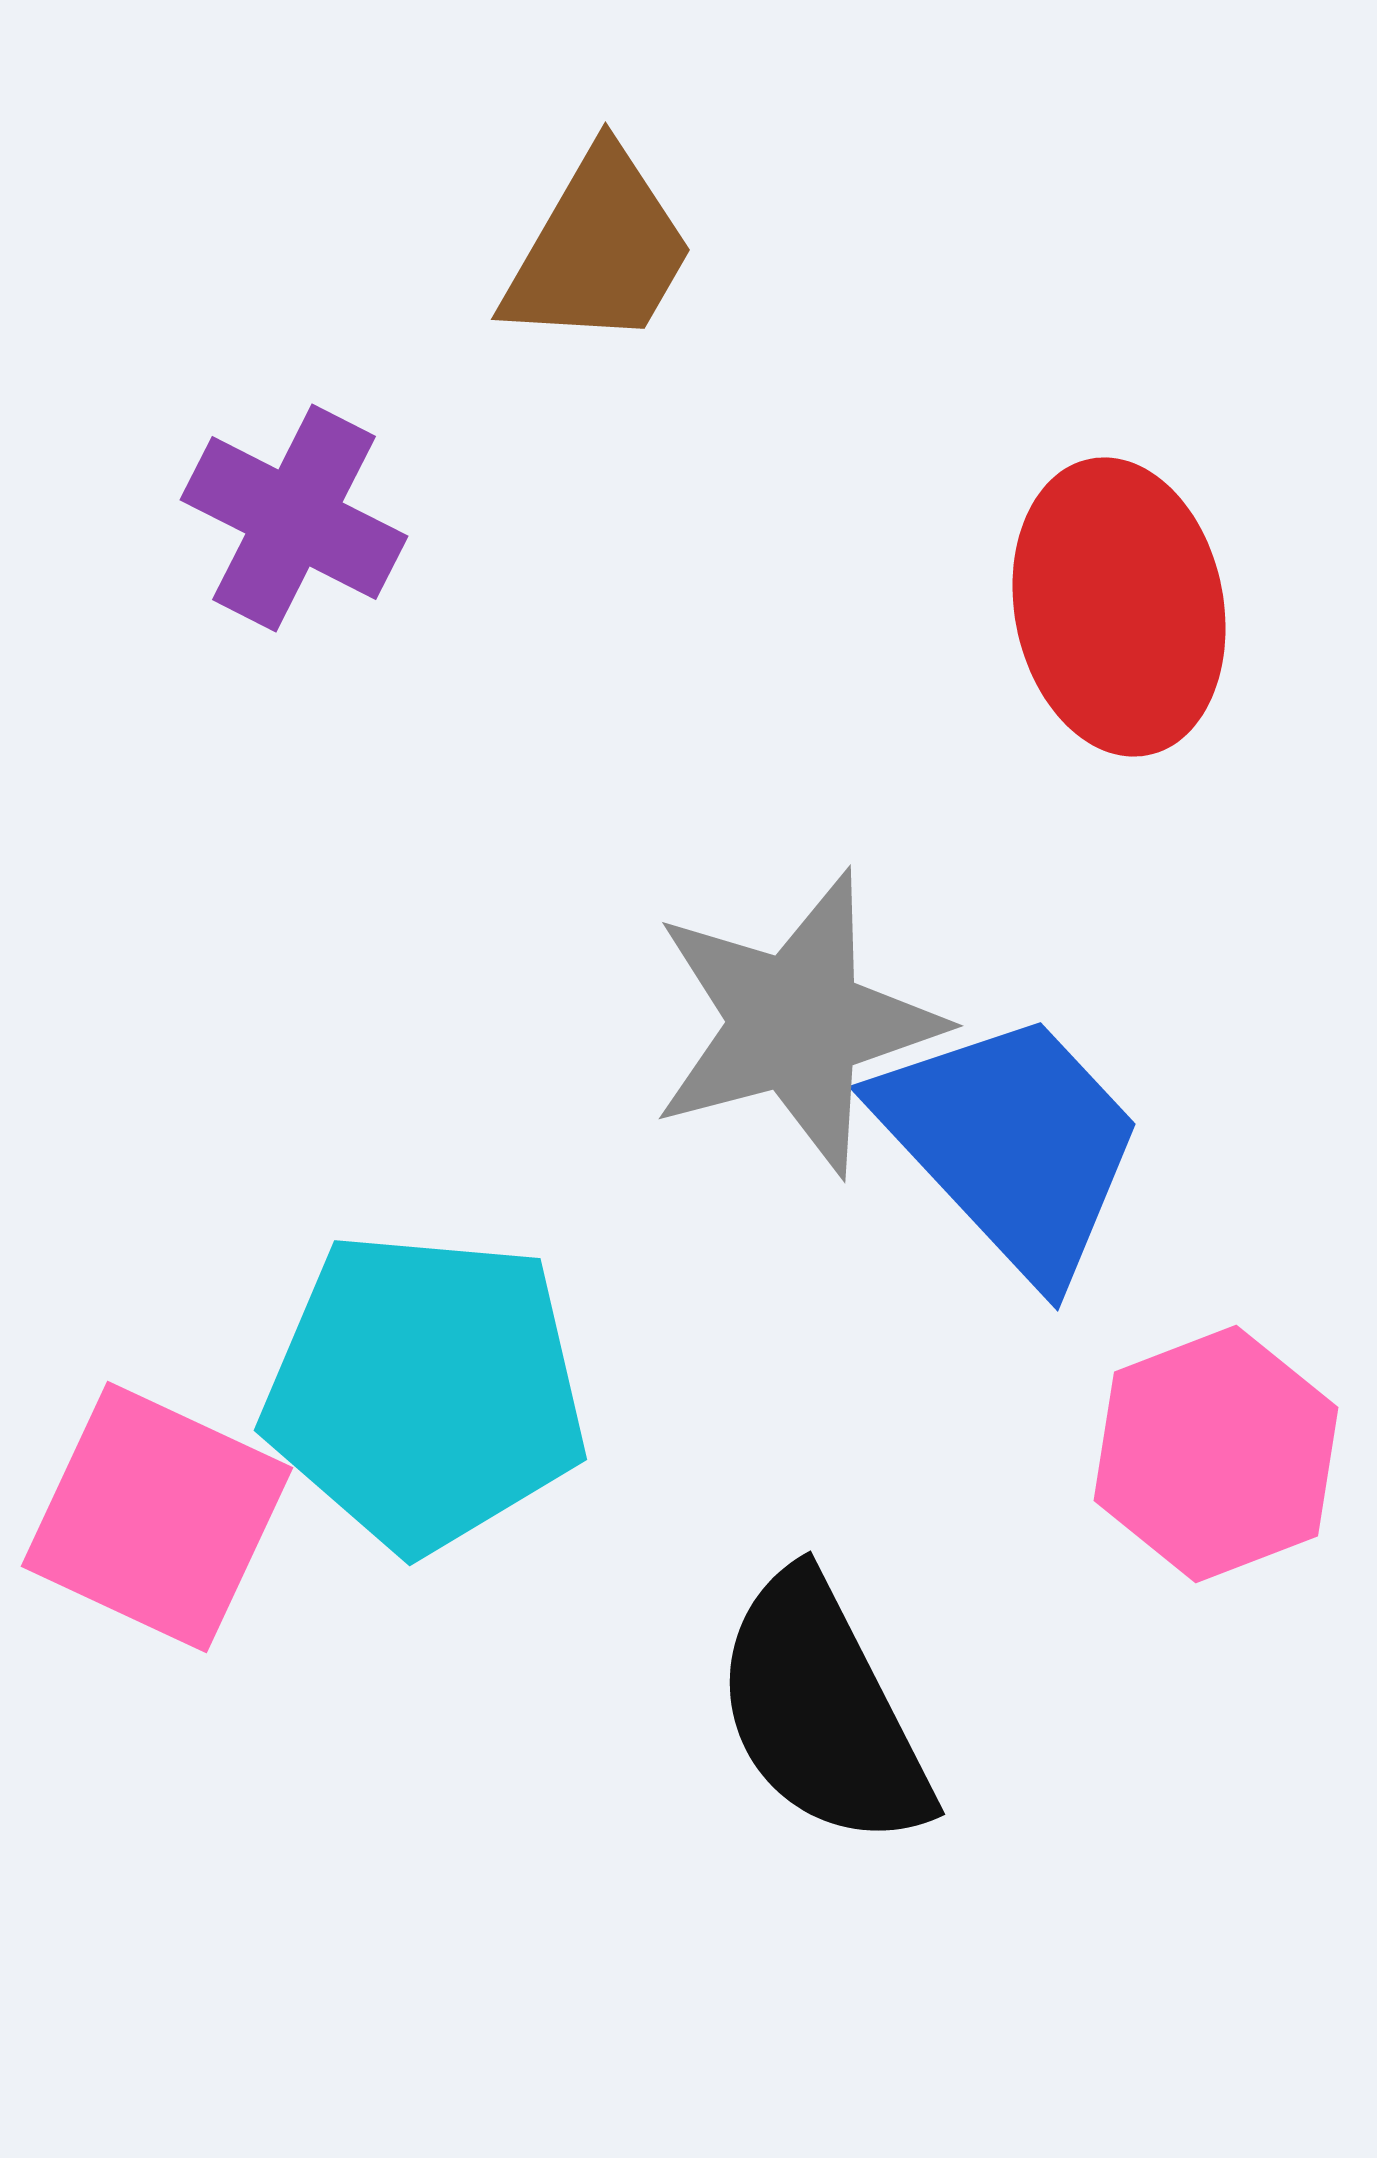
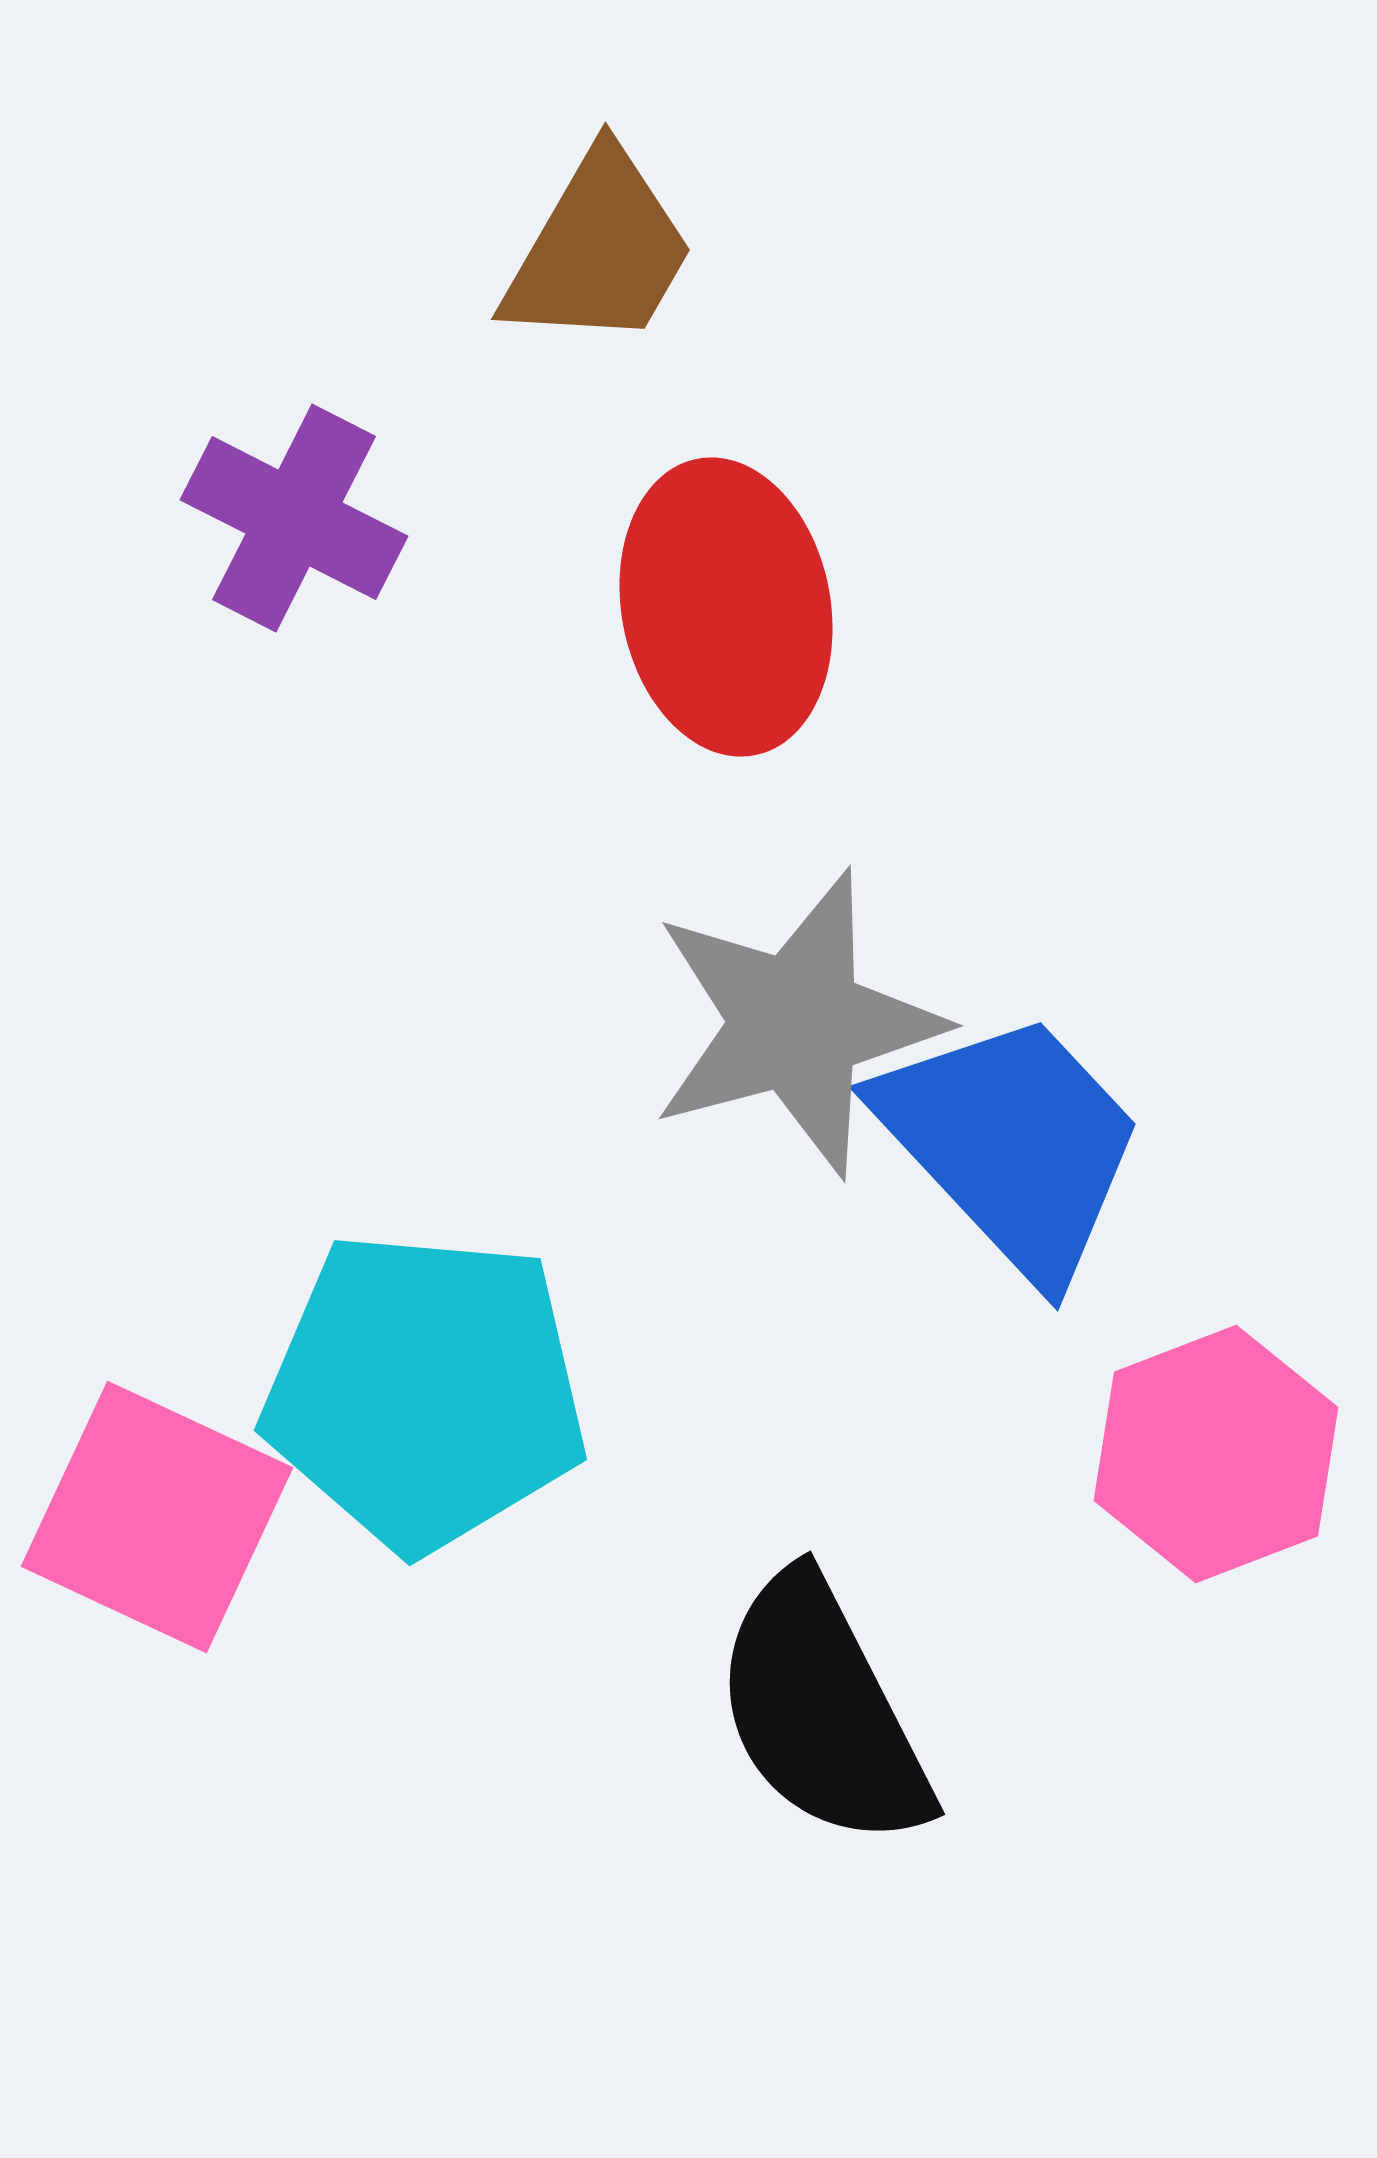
red ellipse: moved 393 px left
